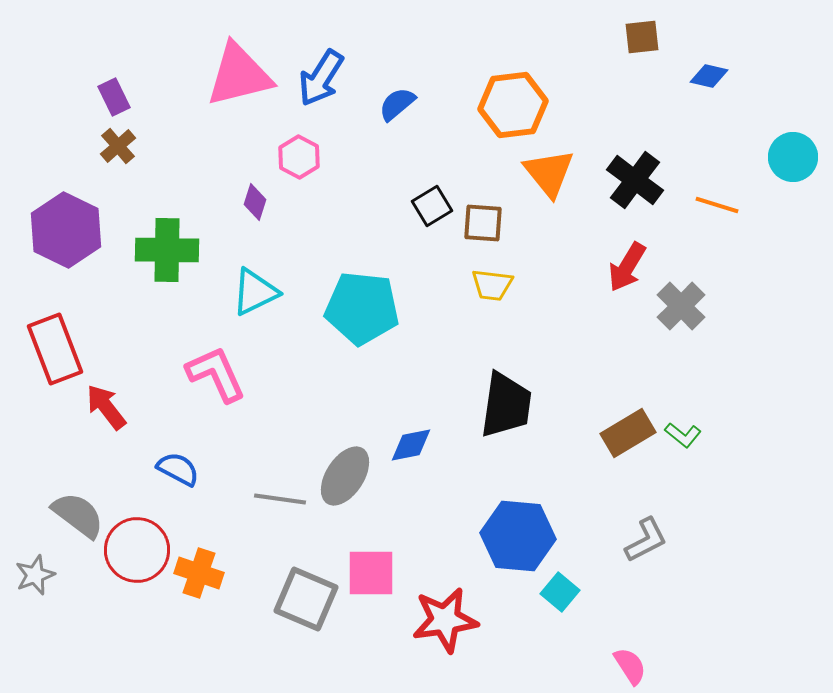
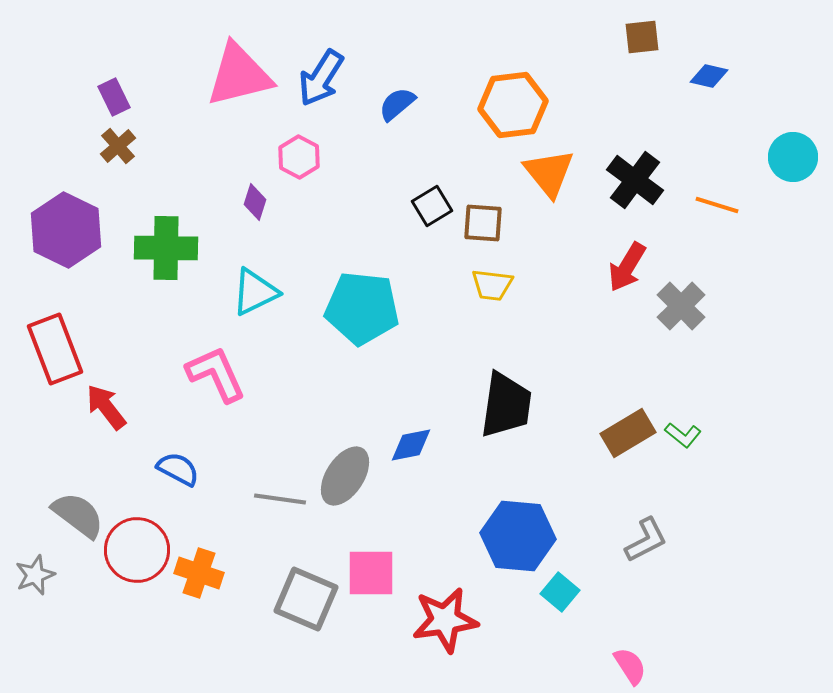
green cross at (167, 250): moved 1 px left, 2 px up
